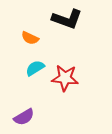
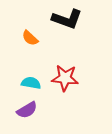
orange semicircle: rotated 18 degrees clockwise
cyan semicircle: moved 4 px left, 15 px down; rotated 42 degrees clockwise
purple semicircle: moved 3 px right, 7 px up
